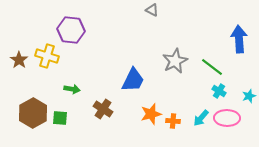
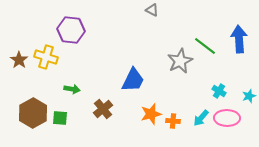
yellow cross: moved 1 px left, 1 px down
gray star: moved 5 px right
green line: moved 7 px left, 21 px up
brown cross: rotated 18 degrees clockwise
